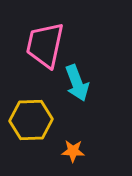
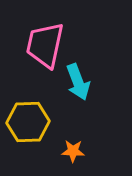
cyan arrow: moved 1 px right, 1 px up
yellow hexagon: moved 3 px left, 2 px down
